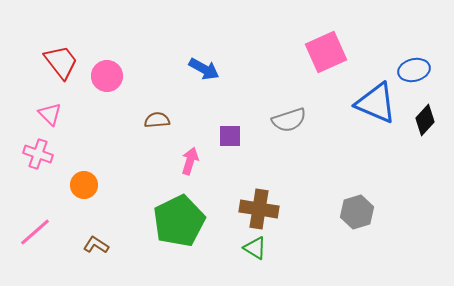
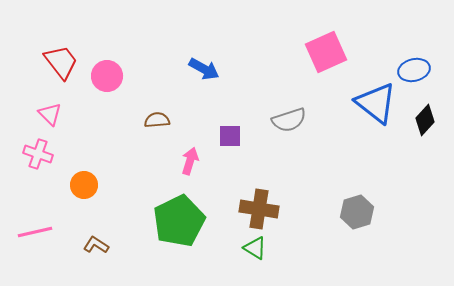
blue triangle: rotated 15 degrees clockwise
pink line: rotated 28 degrees clockwise
